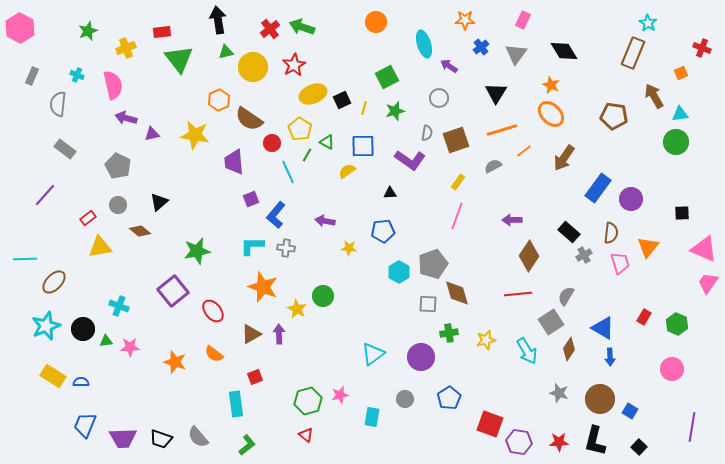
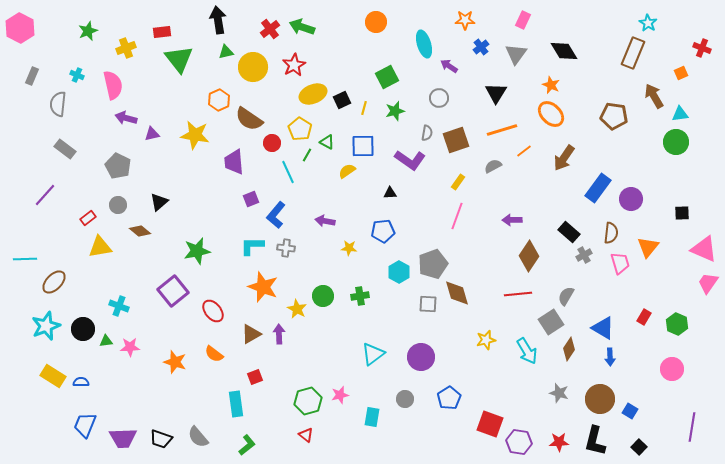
green cross at (449, 333): moved 89 px left, 37 px up
